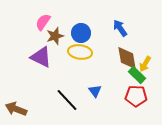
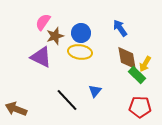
blue triangle: rotated 16 degrees clockwise
red pentagon: moved 4 px right, 11 px down
